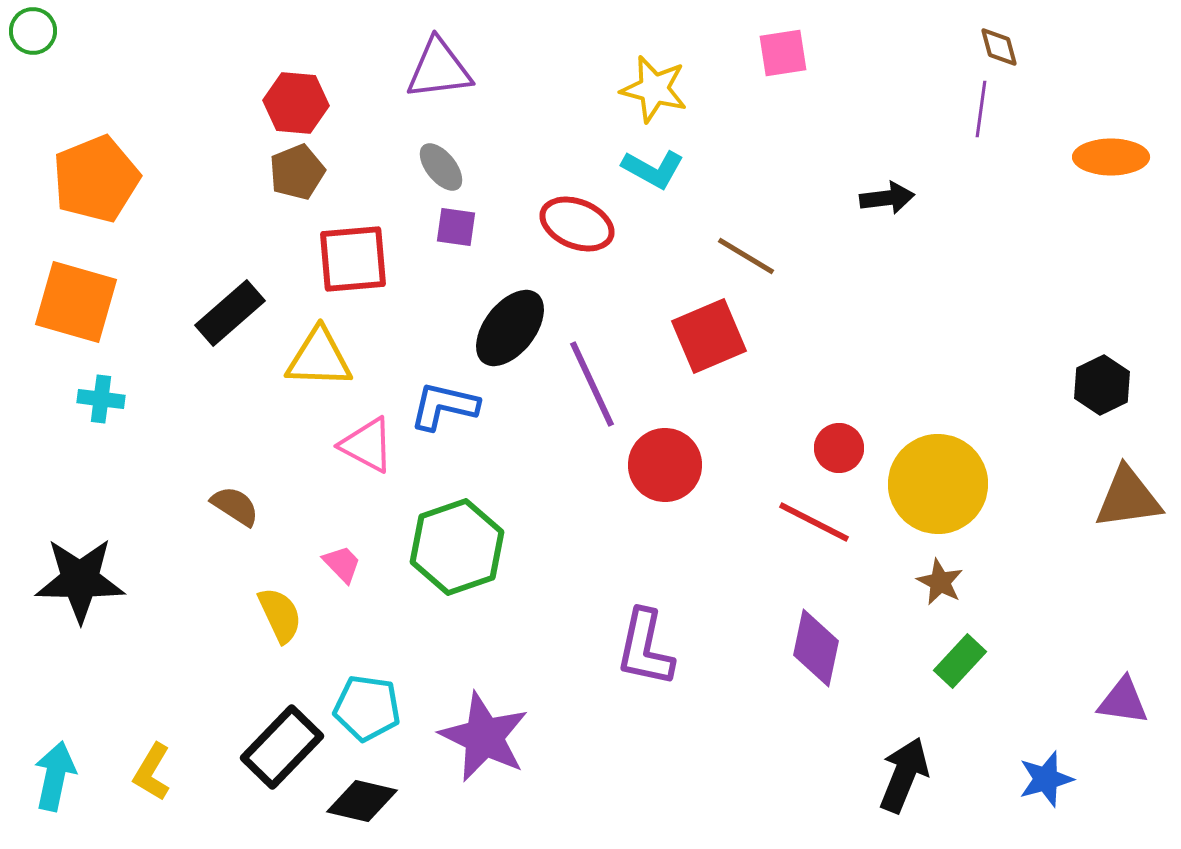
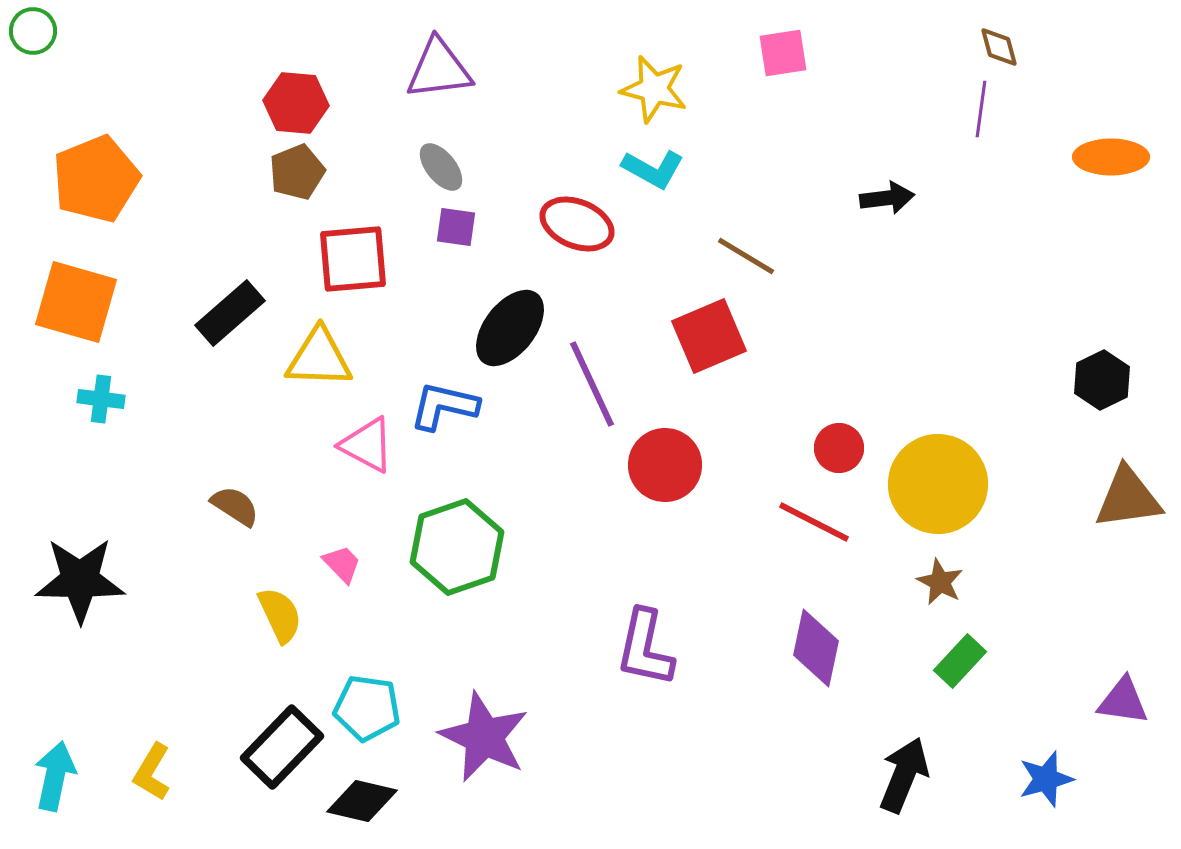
black hexagon at (1102, 385): moved 5 px up
